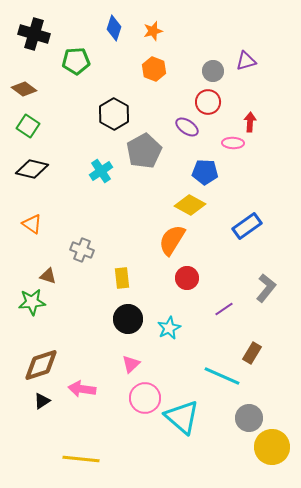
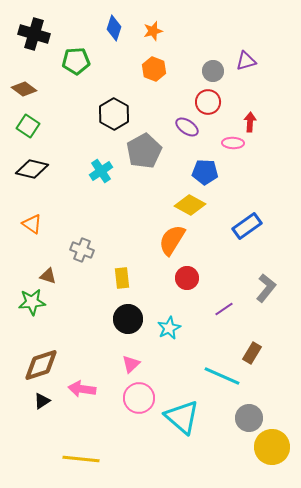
pink circle at (145, 398): moved 6 px left
